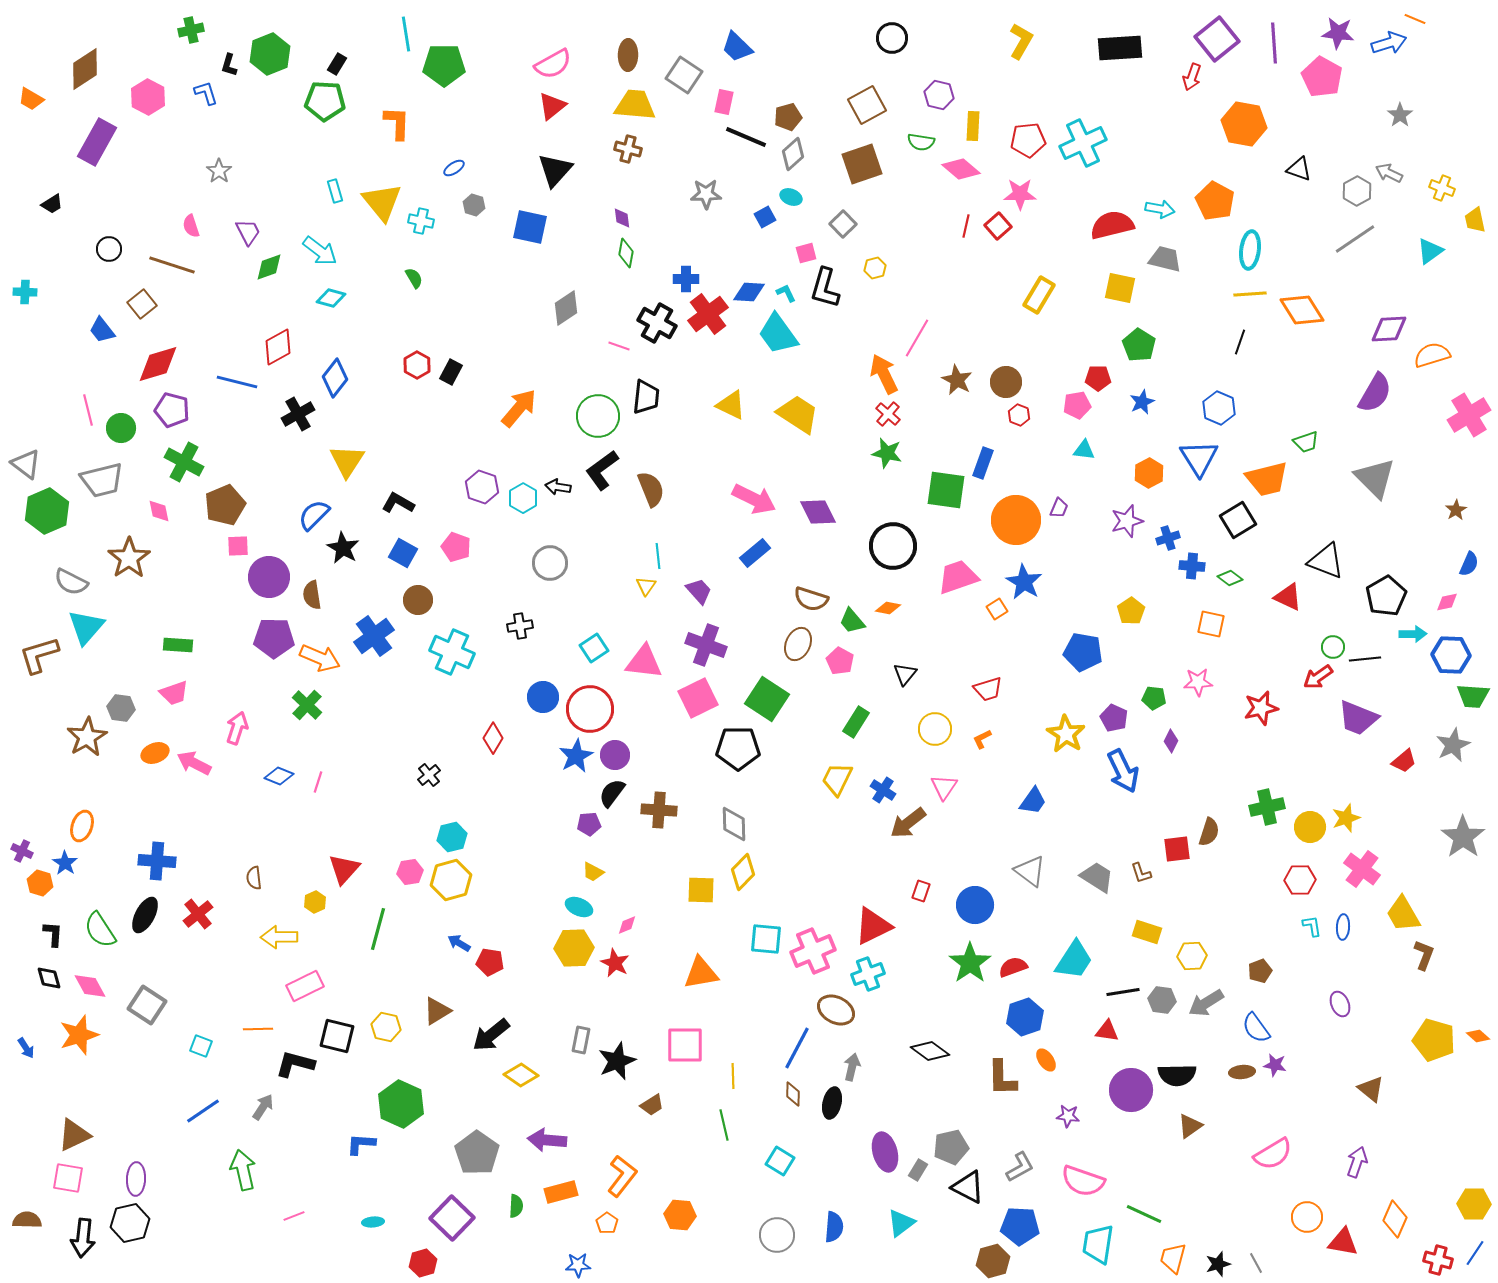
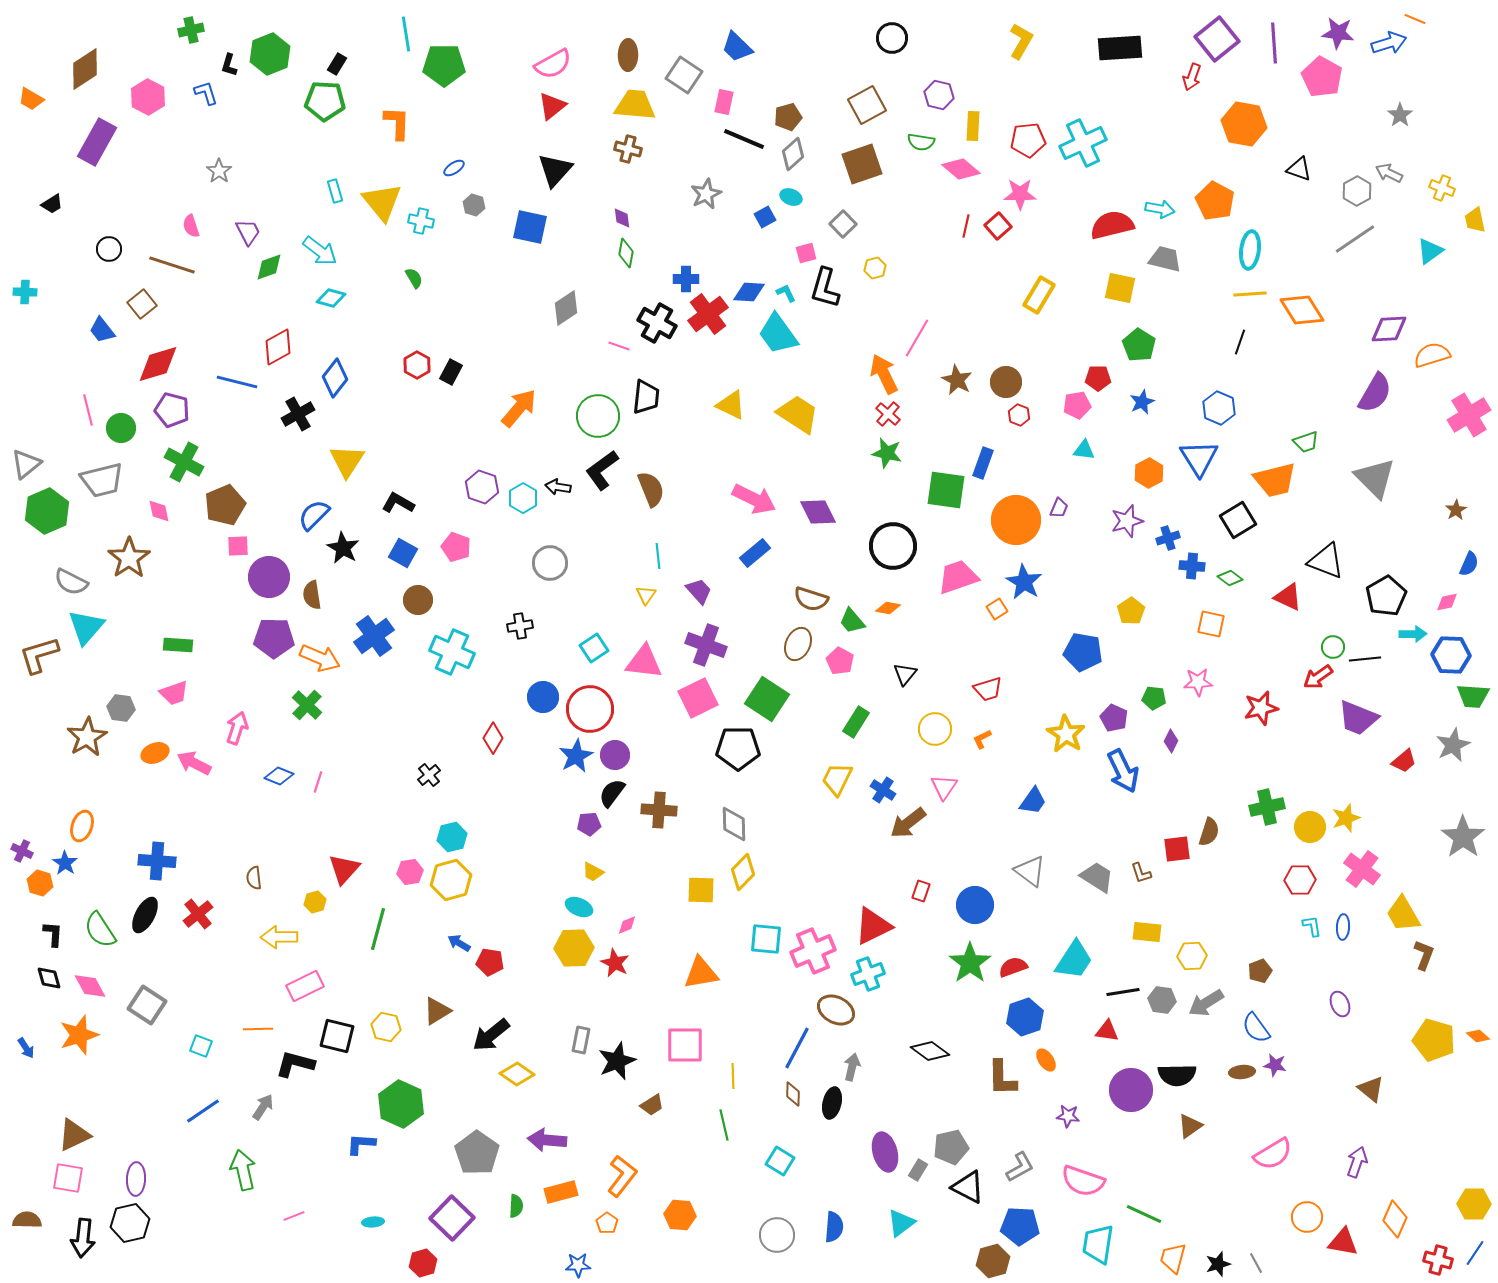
black line at (746, 137): moved 2 px left, 2 px down
gray star at (706, 194): rotated 24 degrees counterclockwise
gray triangle at (26, 464): rotated 44 degrees clockwise
orange trapezoid at (1267, 479): moved 8 px right, 1 px down
yellow triangle at (646, 586): moved 9 px down
yellow hexagon at (315, 902): rotated 10 degrees clockwise
yellow rectangle at (1147, 932): rotated 12 degrees counterclockwise
yellow diamond at (521, 1075): moved 4 px left, 1 px up
